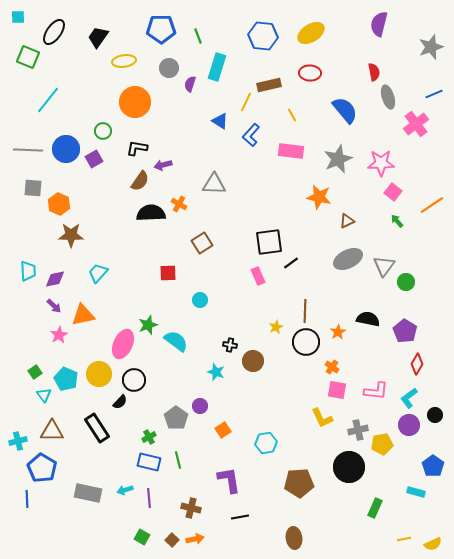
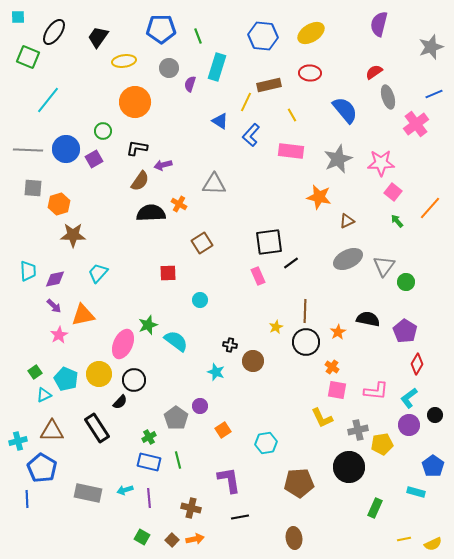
red semicircle at (374, 72): rotated 114 degrees counterclockwise
orange hexagon at (59, 204): rotated 20 degrees clockwise
orange line at (432, 205): moved 2 px left, 3 px down; rotated 15 degrees counterclockwise
brown star at (71, 235): moved 2 px right
cyan triangle at (44, 395): rotated 42 degrees clockwise
